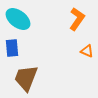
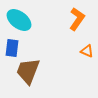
cyan ellipse: moved 1 px right, 1 px down
blue rectangle: rotated 12 degrees clockwise
brown trapezoid: moved 2 px right, 7 px up
